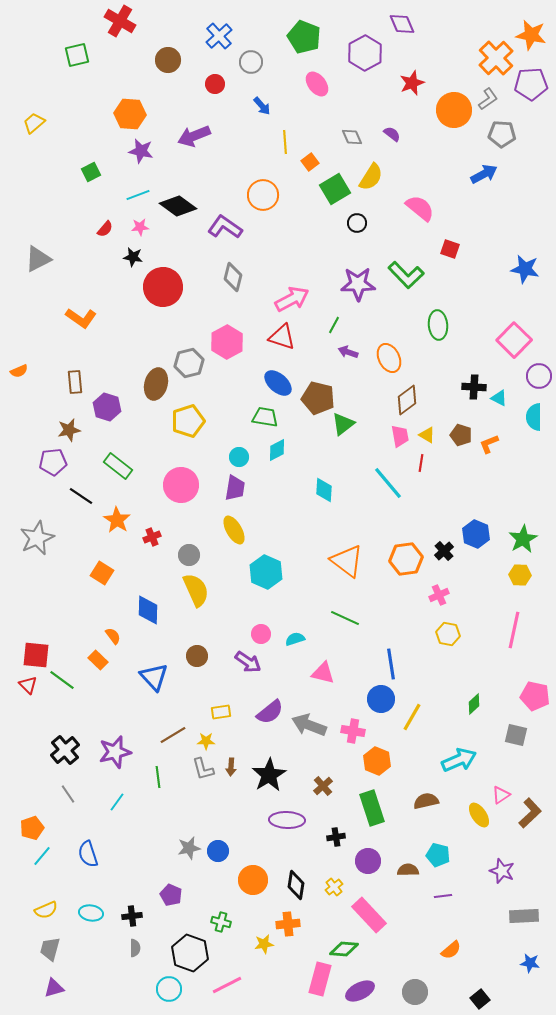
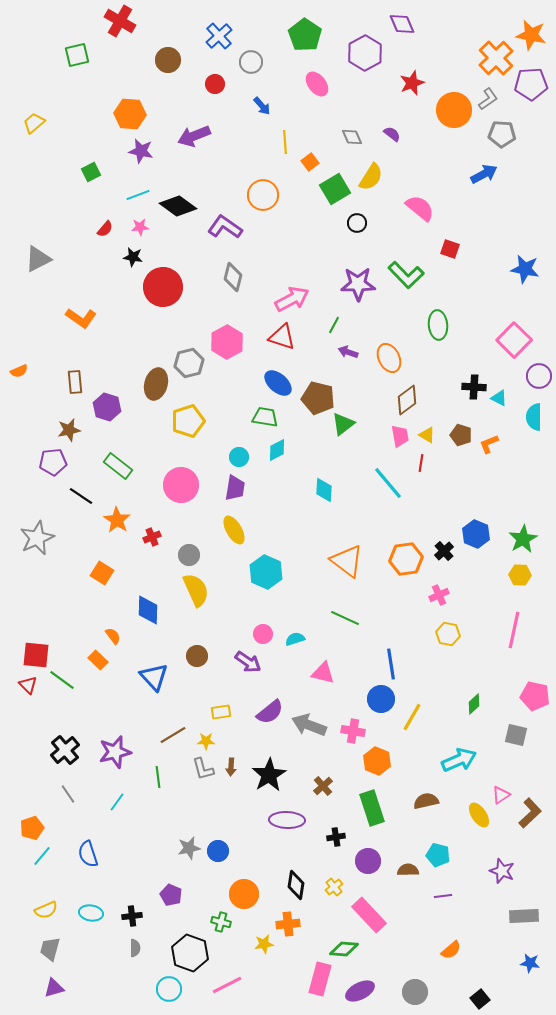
green pentagon at (304, 37): moved 1 px right, 2 px up; rotated 12 degrees clockwise
pink circle at (261, 634): moved 2 px right
orange circle at (253, 880): moved 9 px left, 14 px down
